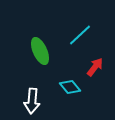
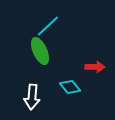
cyan line: moved 32 px left, 9 px up
red arrow: rotated 54 degrees clockwise
white arrow: moved 4 px up
